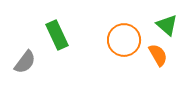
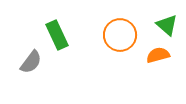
orange circle: moved 4 px left, 5 px up
orange semicircle: rotated 75 degrees counterclockwise
gray semicircle: moved 6 px right
